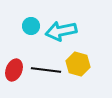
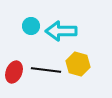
cyan arrow: rotated 12 degrees clockwise
red ellipse: moved 2 px down
